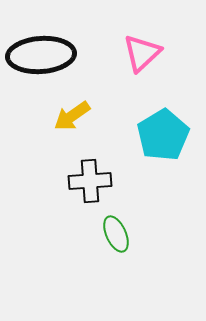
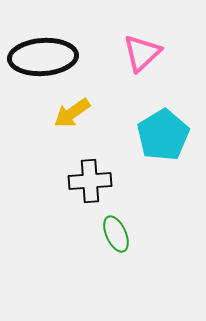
black ellipse: moved 2 px right, 2 px down
yellow arrow: moved 3 px up
